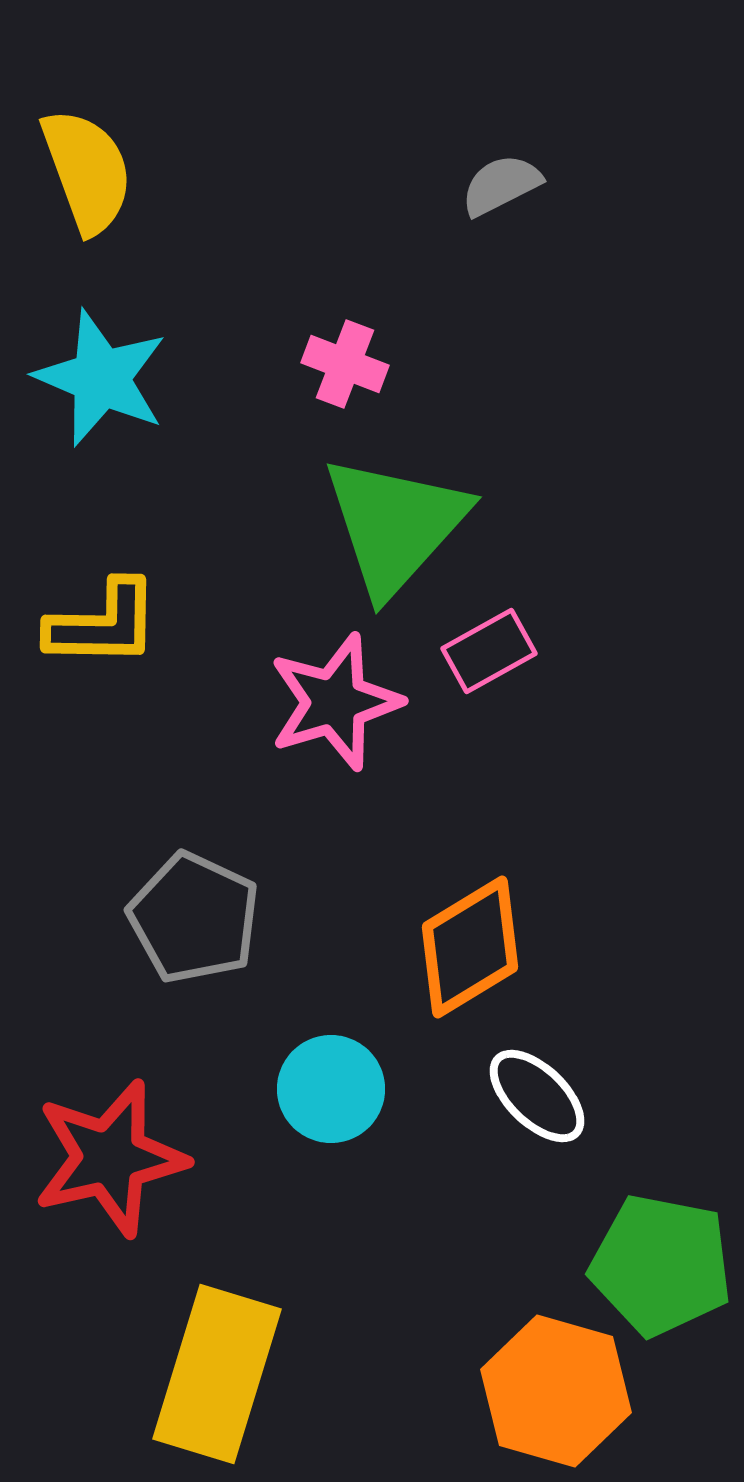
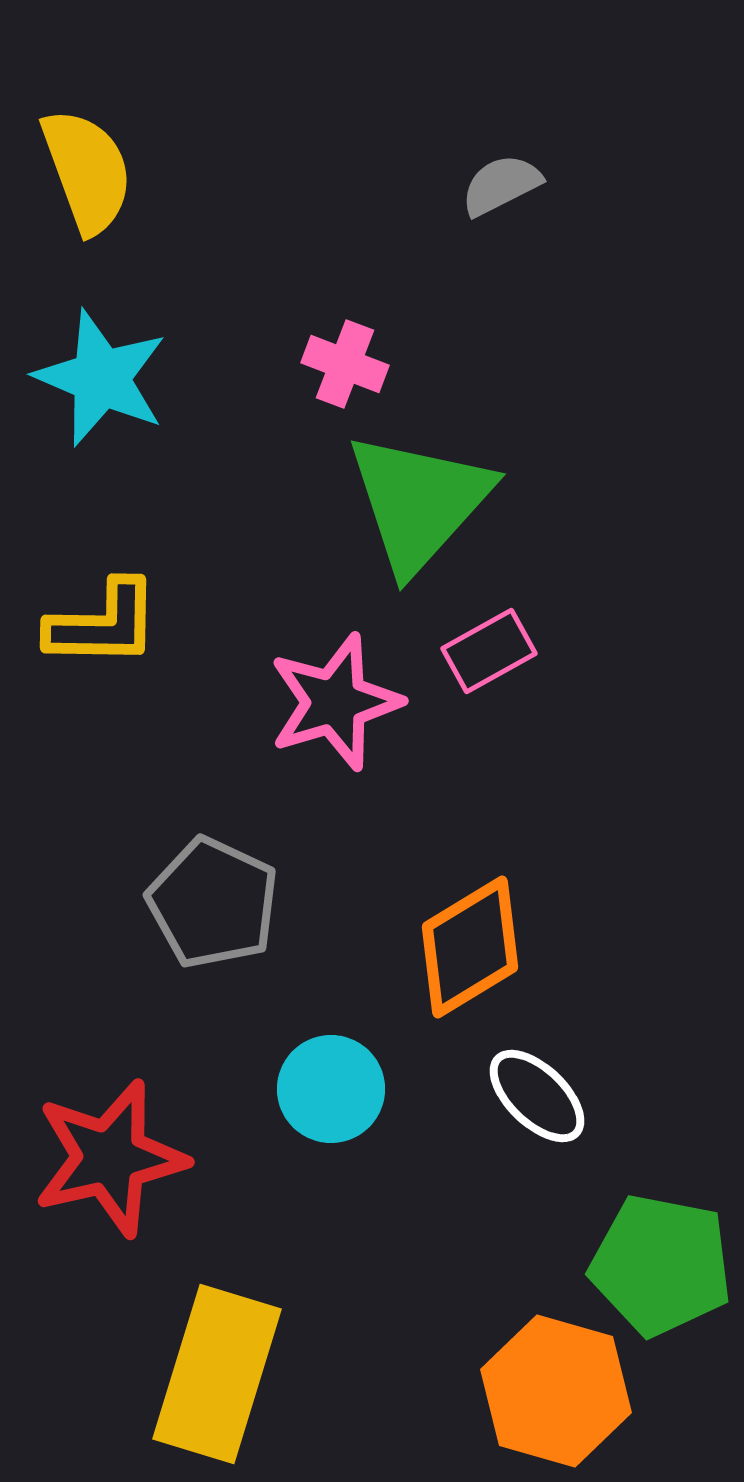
green triangle: moved 24 px right, 23 px up
gray pentagon: moved 19 px right, 15 px up
